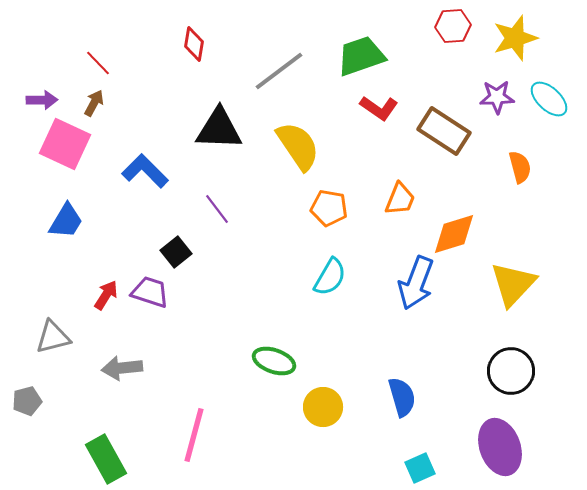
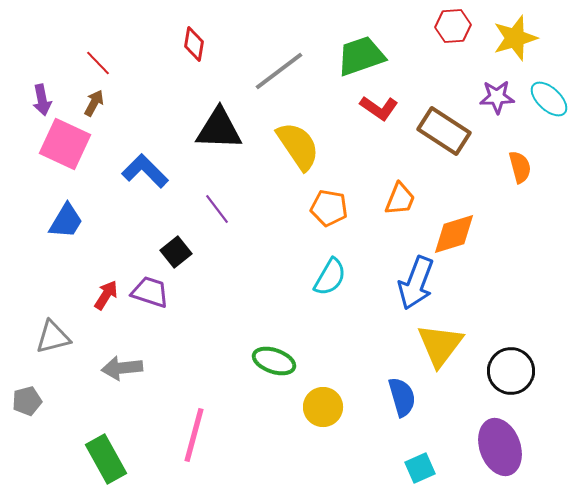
purple arrow: rotated 80 degrees clockwise
yellow triangle: moved 73 px left, 61 px down; rotated 6 degrees counterclockwise
